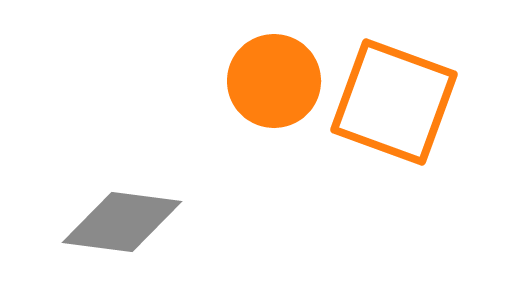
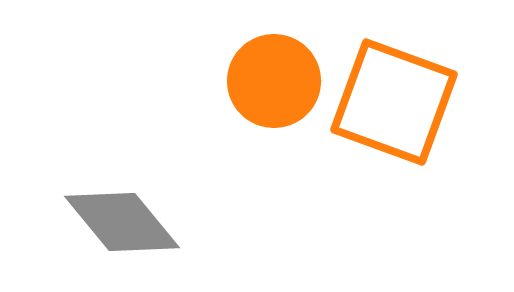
gray diamond: rotated 43 degrees clockwise
